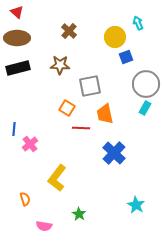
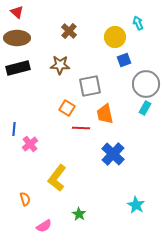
blue square: moved 2 px left, 3 px down
blue cross: moved 1 px left, 1 px down
pink semicircle: rotated 42 degrees counterclockwise
